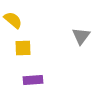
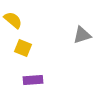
gray triangle: moved 1 px right, 1 px up; rotated 36 degrees clockwise
yellow square: rotated 24 degrees clockwise
